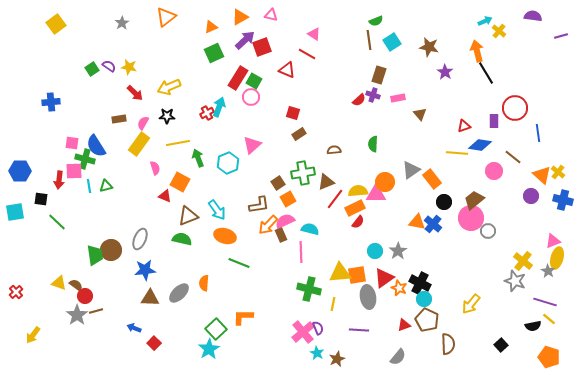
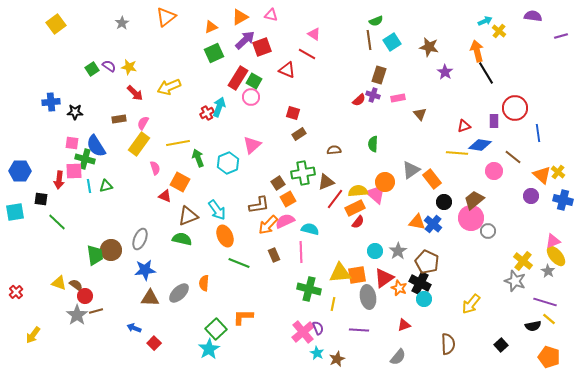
black star at (167, 116): moved 92 px left, 4 px up
pink triangle at (376, 194): rotated 40 degrees clockwise
brown rectangle at (281, 235): moved 7 px left, 20 px down
orange ellipse at (225, 236): rotated 50 degrees clockwise
yellow ellipse at (557, 258): moved 1 px left, 2 px up; rotated 55 degrees counterclockwise
brown pentagon at (427, 320): moved 58 px up
